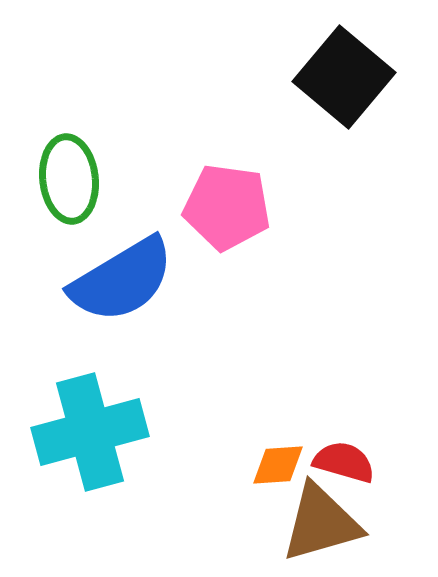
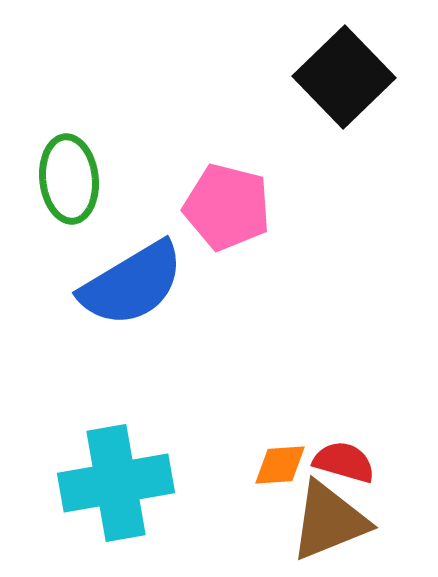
black square: rotated 6 degrees clockwise
pink pentagon: rotated 6 degrees clockwise
blue semicircle: moved 10 px right, 4 px down
cyan cross: moved 26 px right, 51 px down; rotated 5 degrees clockwise
orange diamond: moved 2 px right
brown triangle: moved 8 px right, 2 px up; rotated 6 degrees counterclockwise
